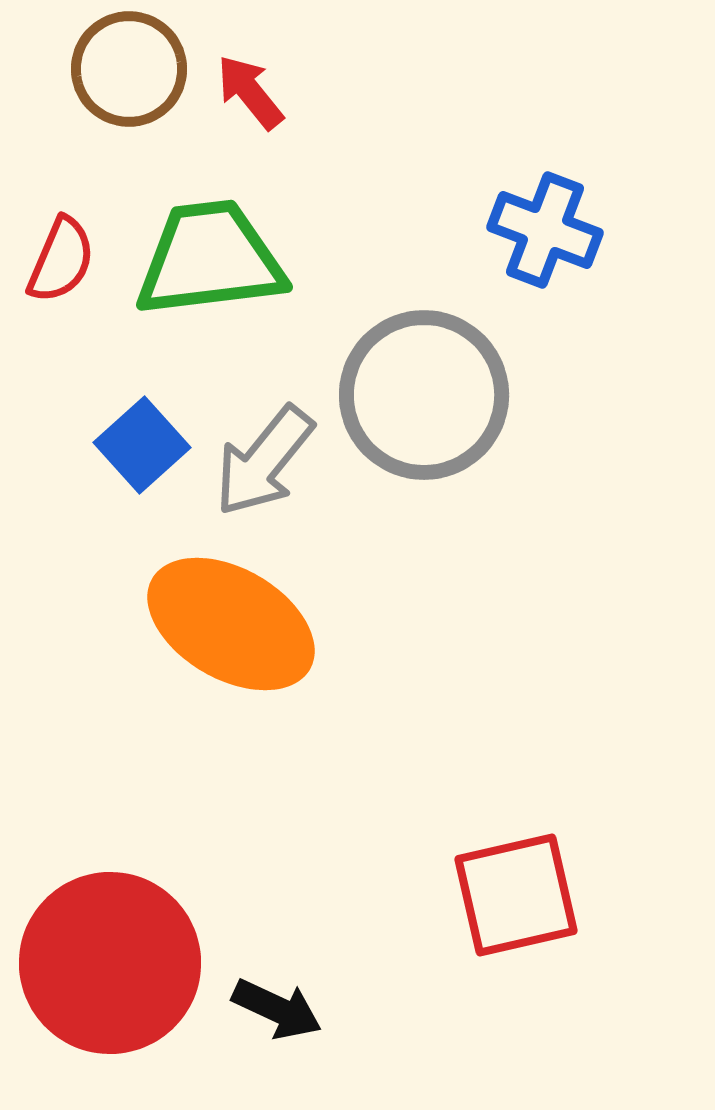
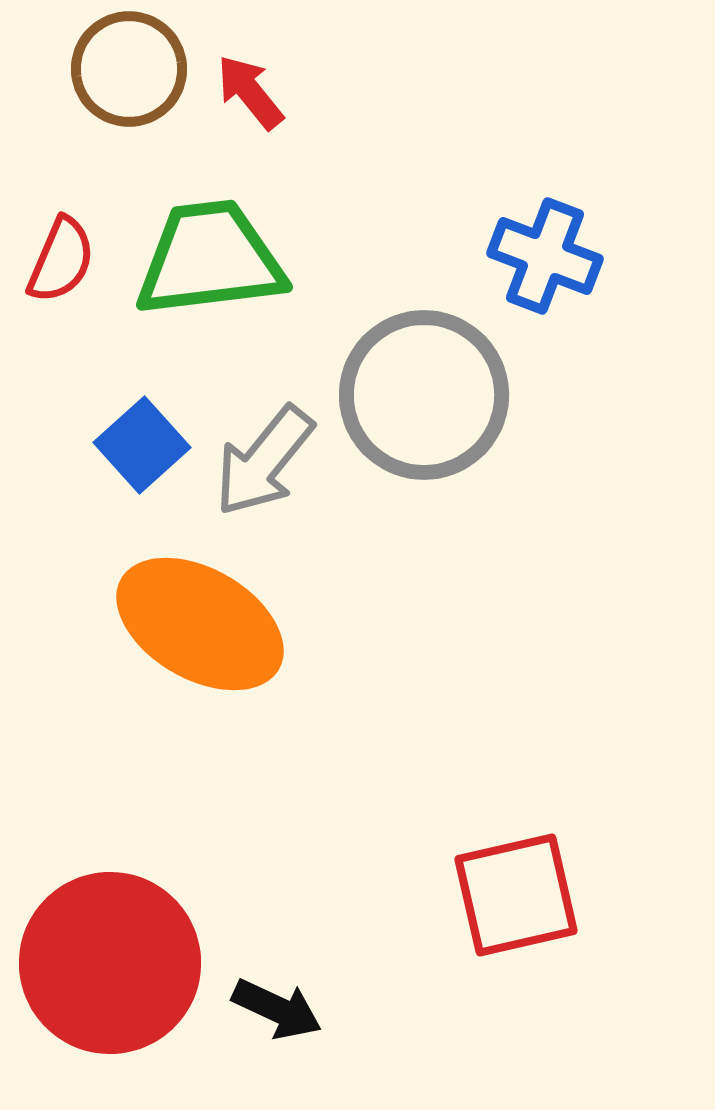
blue cross: moved 26 px down
orange ellipse: moved 31 px left
